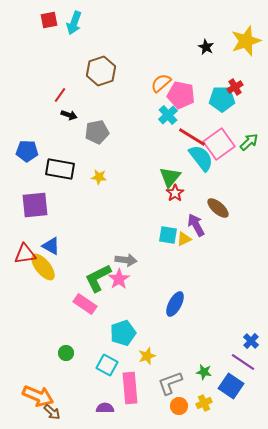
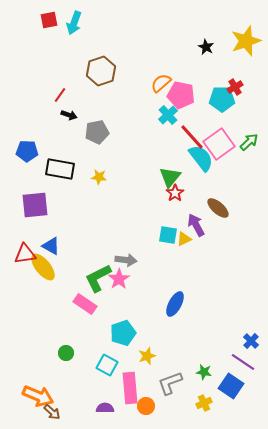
red line at (192, 137): rotated 16 degrees clockwise
orange circle at (179, 406): moved 33 px left
